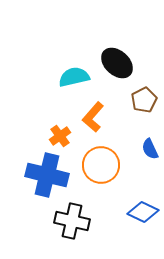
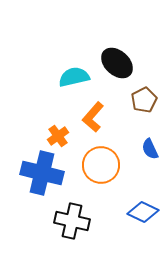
orange cross: moved 2 px left
blue cross: moved 5 px left, 2 px up
